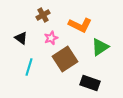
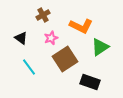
orange L-shape: moved 1 px right, 1 px down
cyan line: rotated 54 degrees counterclockwise
black rectangle: moved 1 px up
